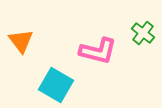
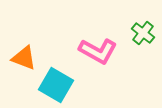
orange triangle: moved 3 px right, 17 px down; rotated 32 degrees counterclockwise
pink L-shape: rotated 15 degrees clockwise
